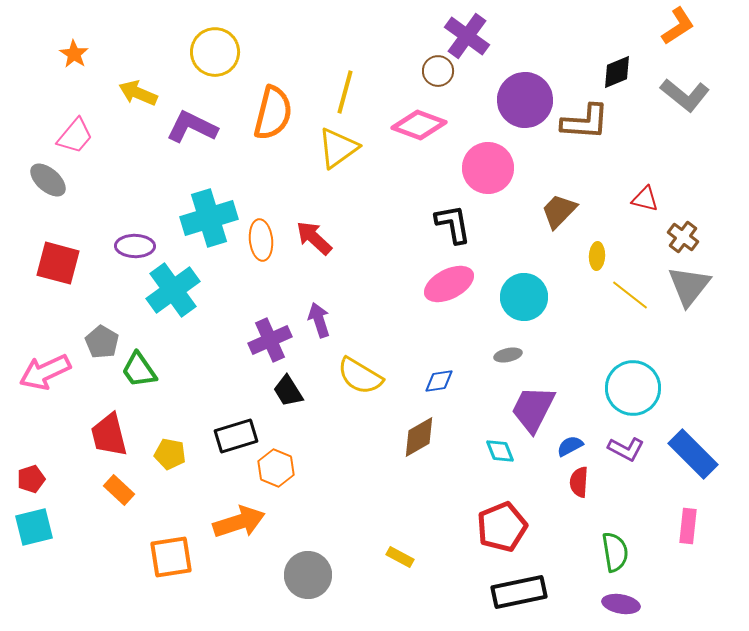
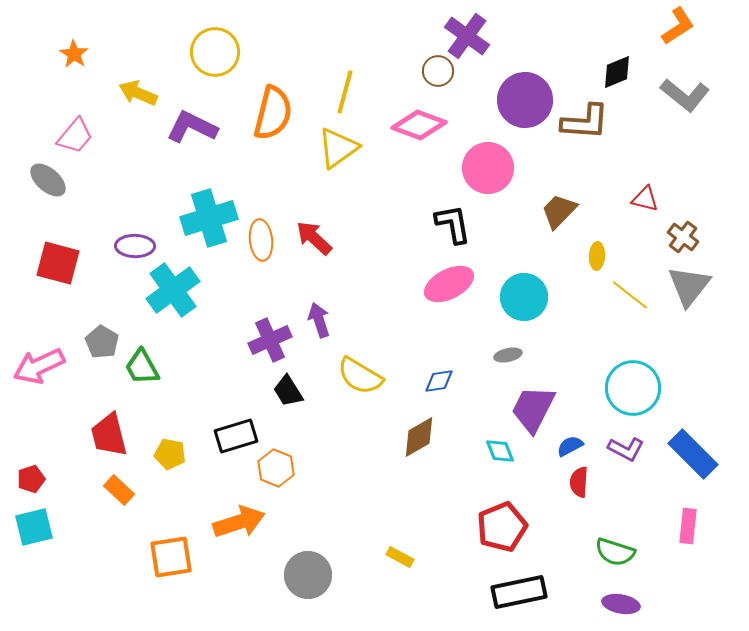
green trapezoid at (139, 370): moved 3 px right, 3 px up; rotated 6 degrees clockwise
pink arrow at (45, 372): moved 6 px left, 6 px up
green semicircle at (615, 552): rotated 117 degrees clockwise
